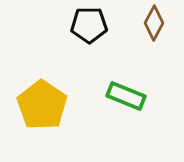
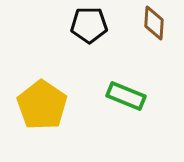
brown diamond: rotated 24 degrees counterclockwise
